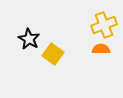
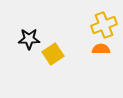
black star: rotated 30 degrees counterclockwise
yellow square: rotated 20 degrees clockwise
